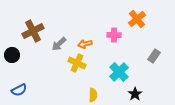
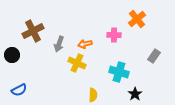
gray arrow: rotated 28 degrees counterclockwise
cyan cross: rotated 30 degrees counterclockwise
